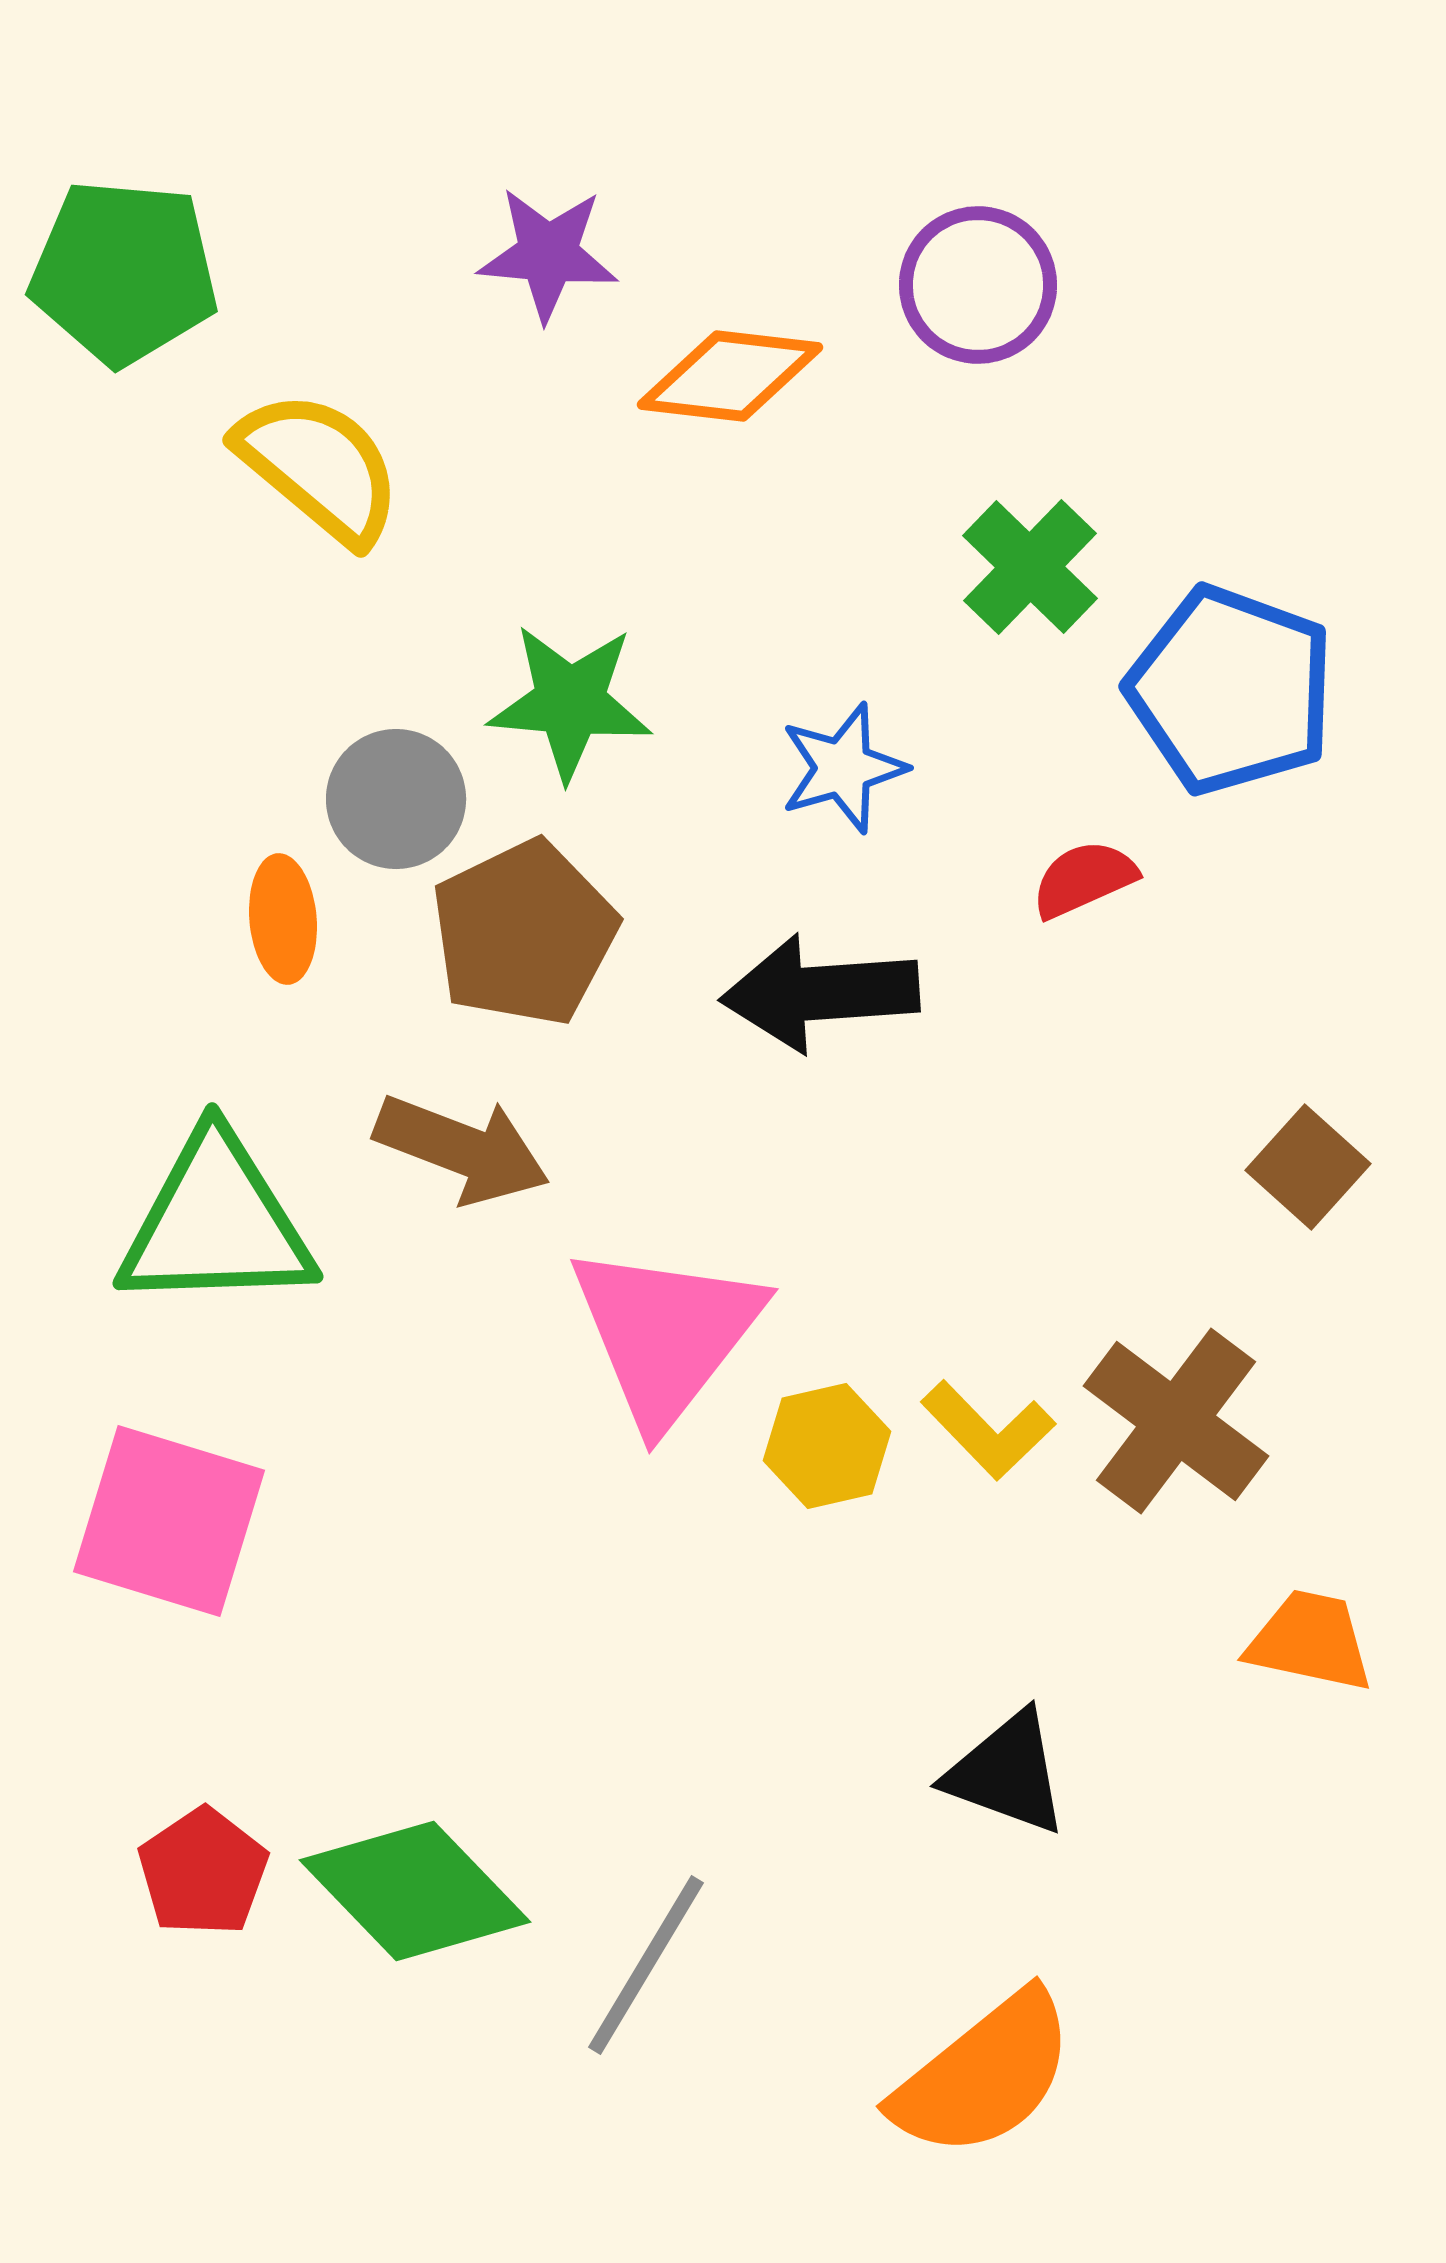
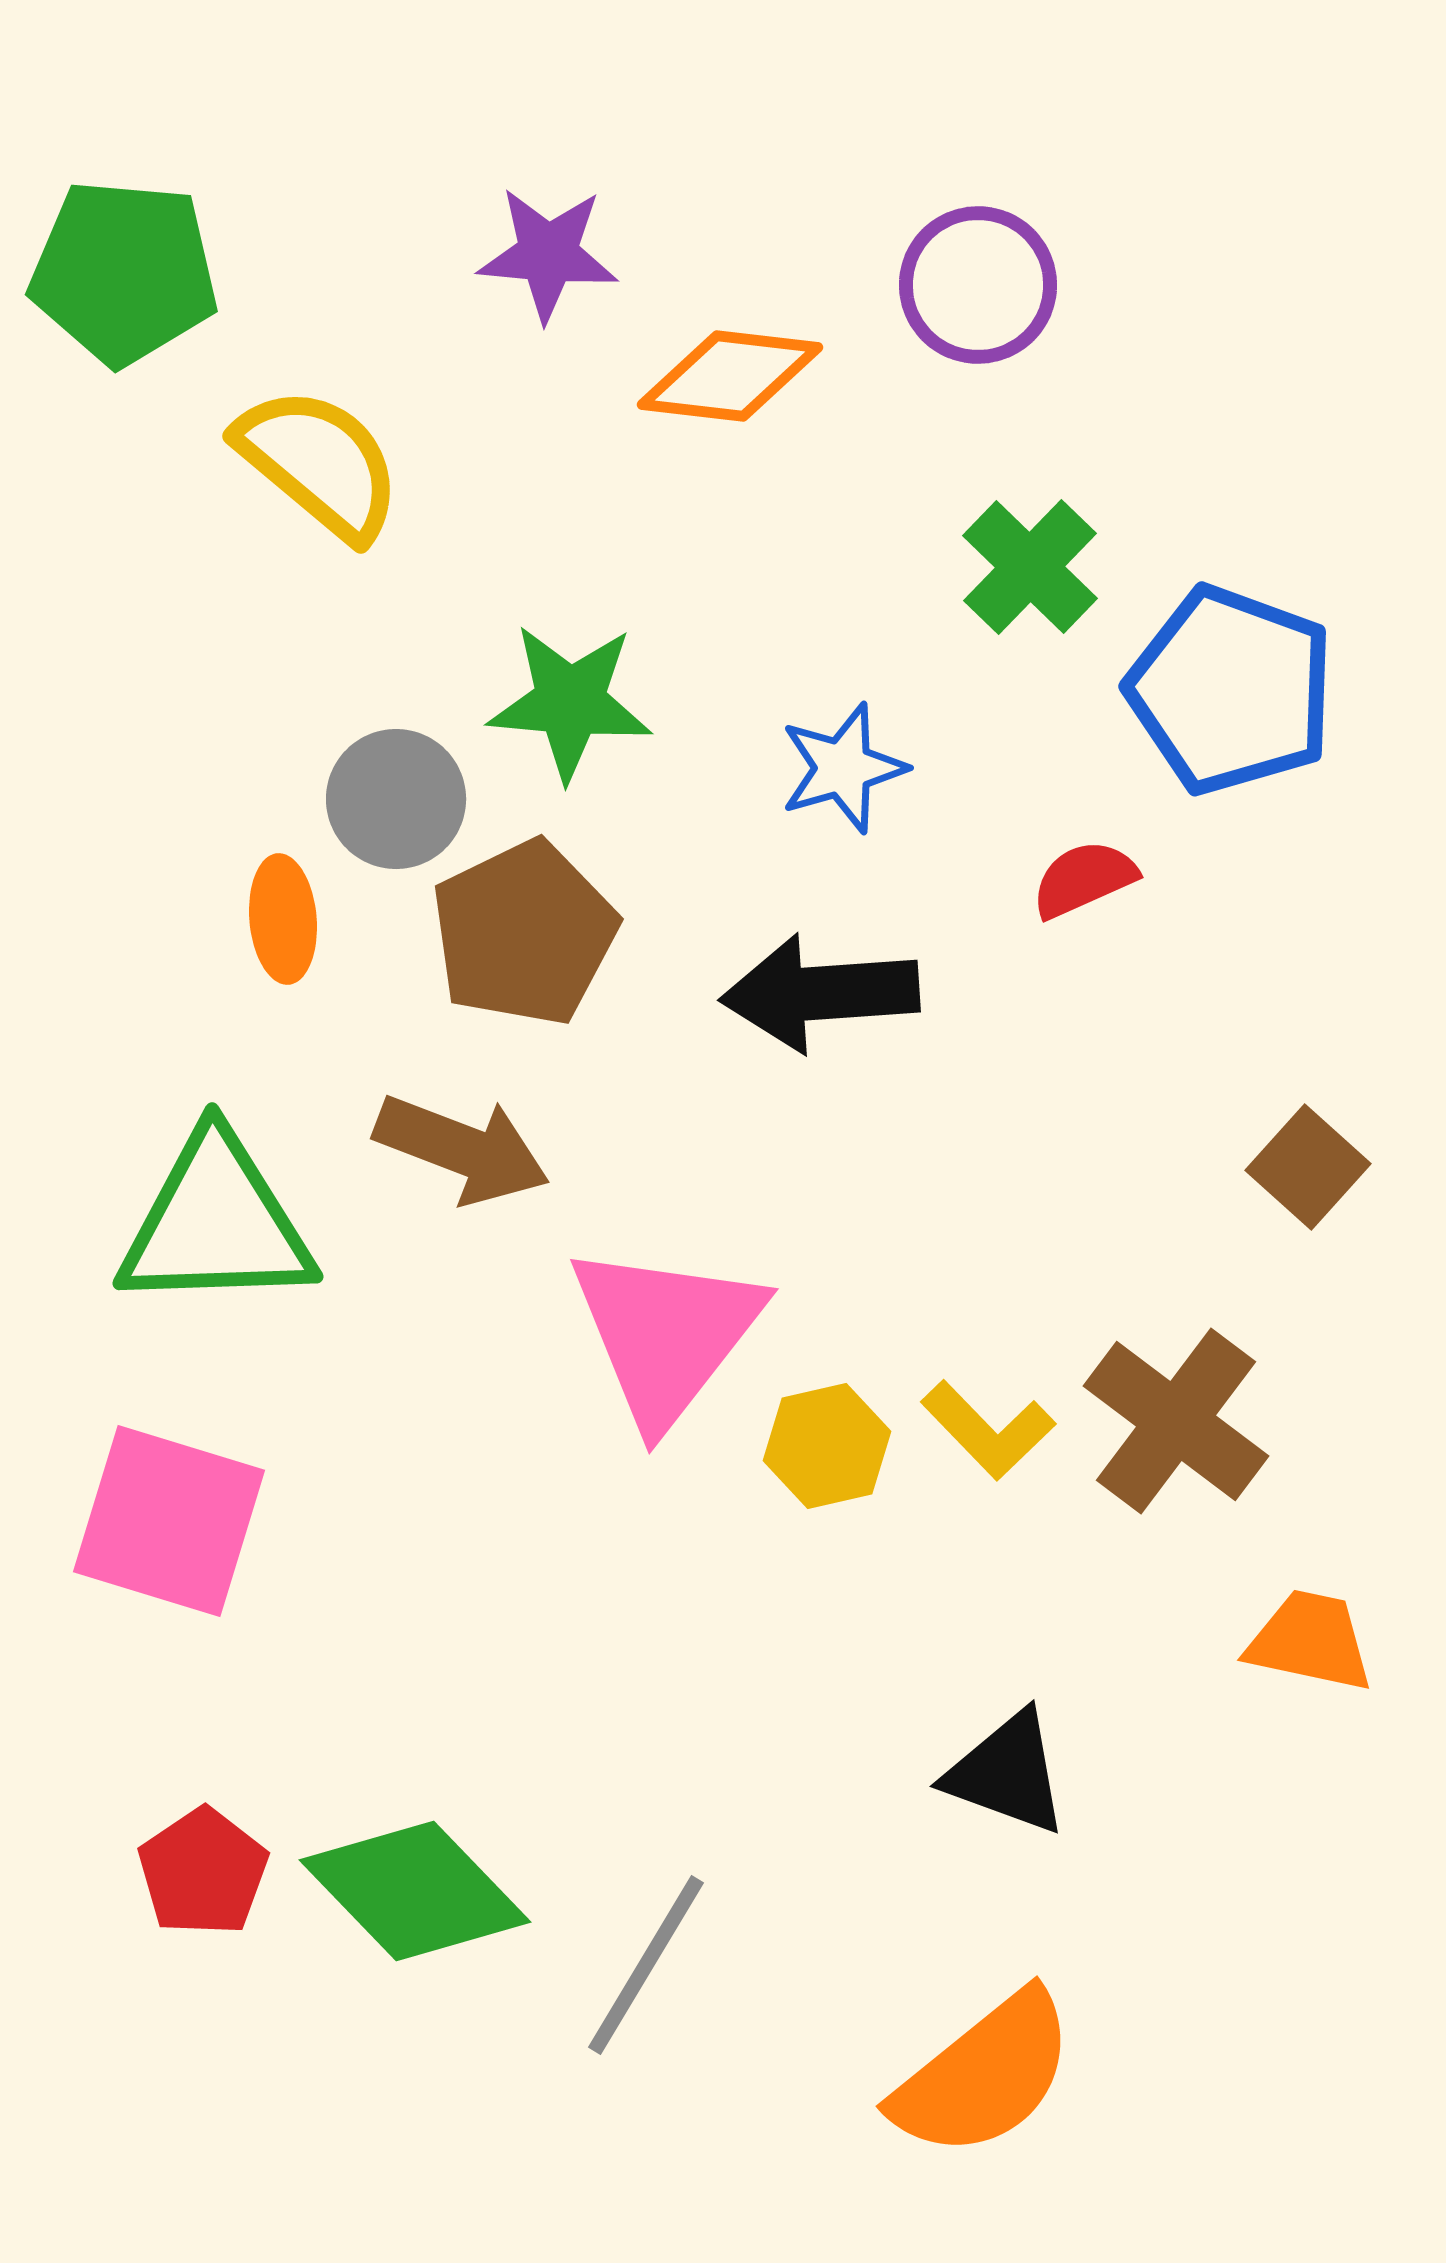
yellow semicircle: moved 4 px up
